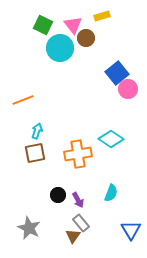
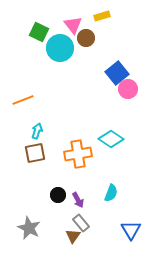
green square: moved 4 px left, 7 px down
